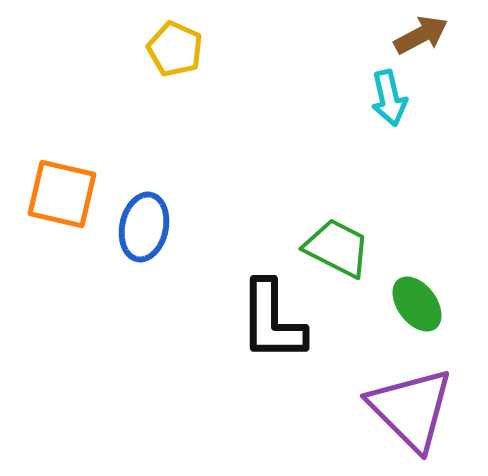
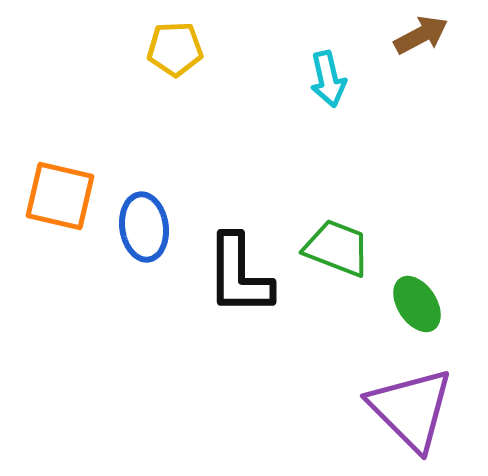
yellow pentagon: rotated 26 degrees counterclockwise
cyan arrow: moved 61 px left, 19 px up
orange square: moved 2 px left, 2 px down
blue ellipse: rotated 20 degrees counterclockwise
green trapezoid: rotated 6 degrees counterclockwise
green ellipse: rotated 4 degrees clockwise
black L-shape: moved 33 px left, 46 px up
